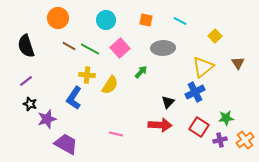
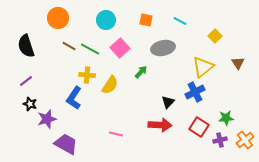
gray ellipse: rotated 10 degrees counterclockwise
